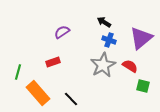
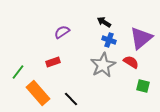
red semicircle: moved 1 px right, 4 px up
green line: rotated 21 degrees clockwise
